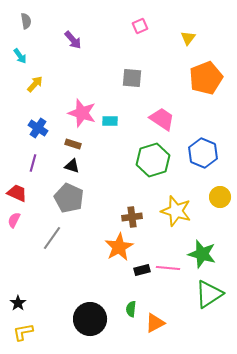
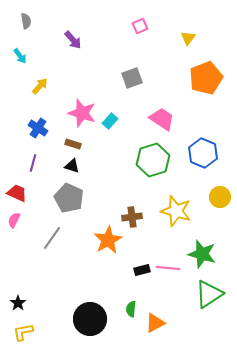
gray square: rotated 25 degrees counterclockwise
yellow arrow: moved 5 px right, 2 px down
cyan rectangle: rotated 49 degrees counterclockwise
orange star: moved 11 px left, 7 px up
